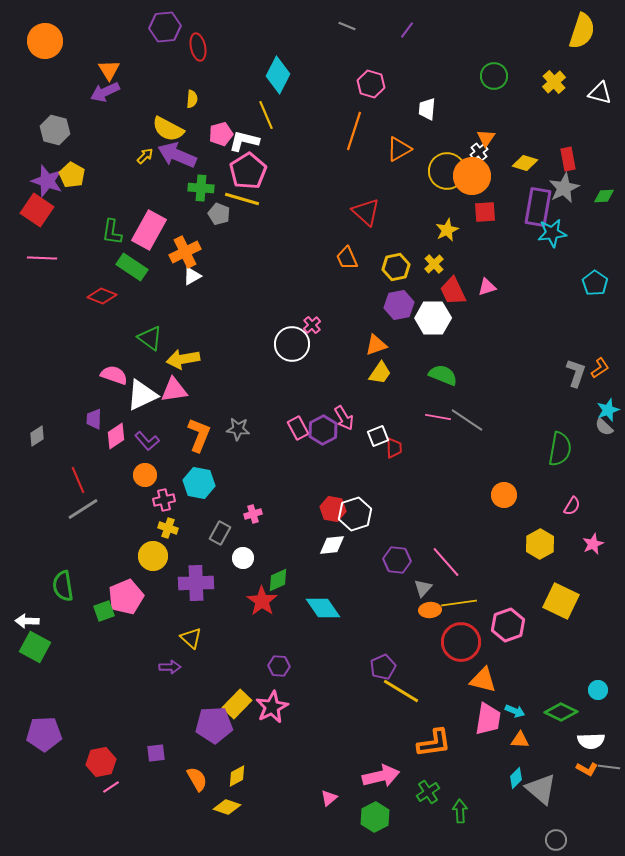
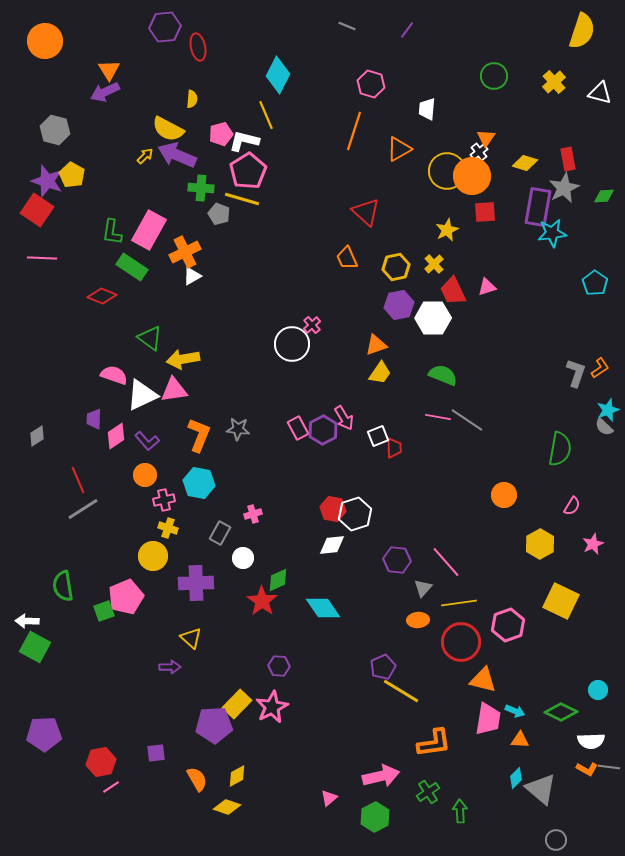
orange ellipse at (430, 610): moved 12 px left, 10 px down
